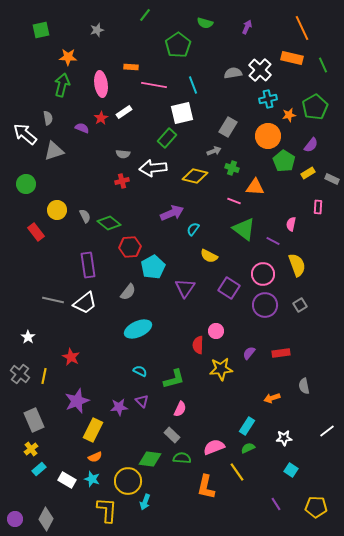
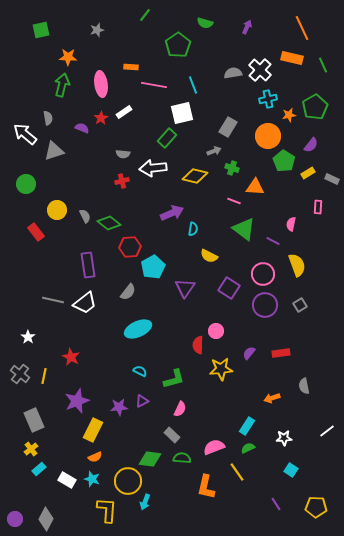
cyan semicircle at (193, 229): rotated 152 degrees clockwise
purple triangle at (142, 401): rotated 48 degrees clockwise
